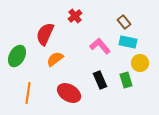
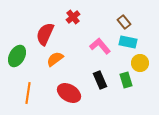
red cross: moved 2 px left, 1 px down
